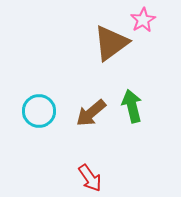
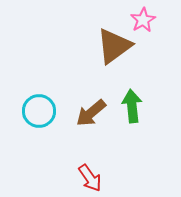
brown triangle: moved 3 px right, 3 px down
green arrow: rotated 8 degrees clockwise
